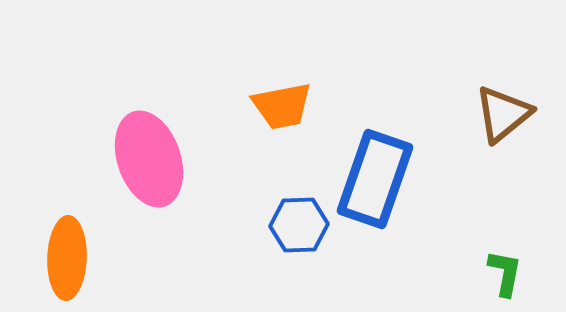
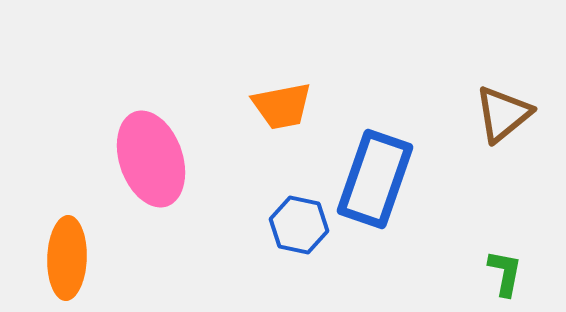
pink ellipse: moved 2 px right
blue hexagon: rotated 14 degrees clockwise
